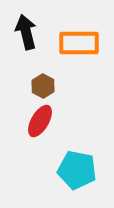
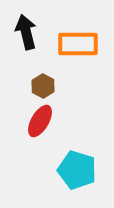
orange rectangle: moved 1 px left, 1 px down
cyan pentagon: rotated 6 degrees clockwise
